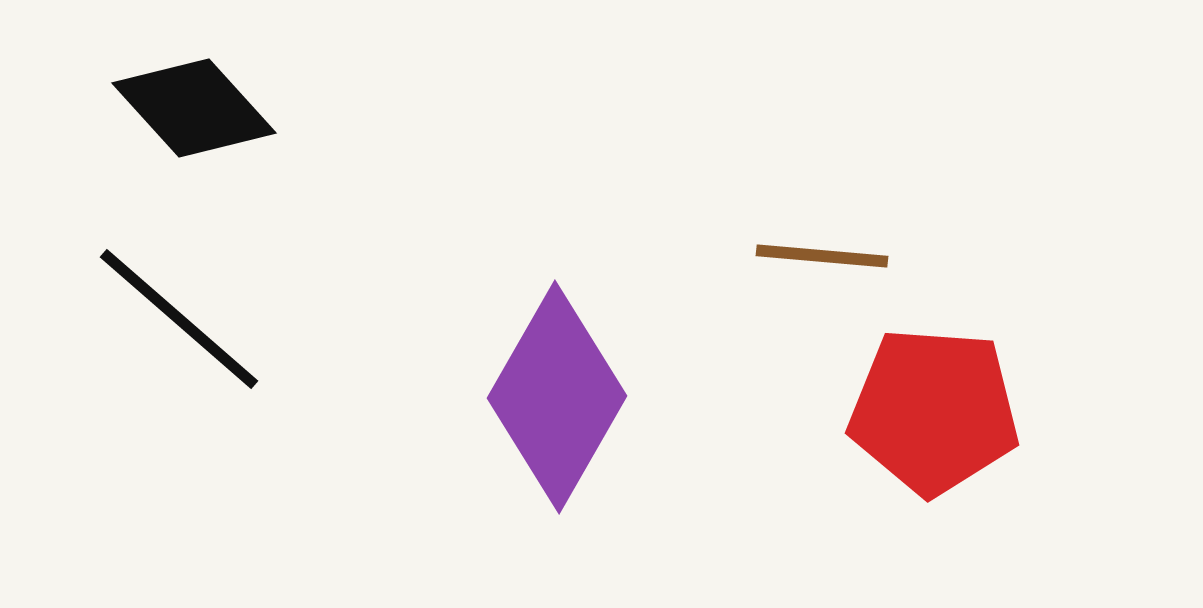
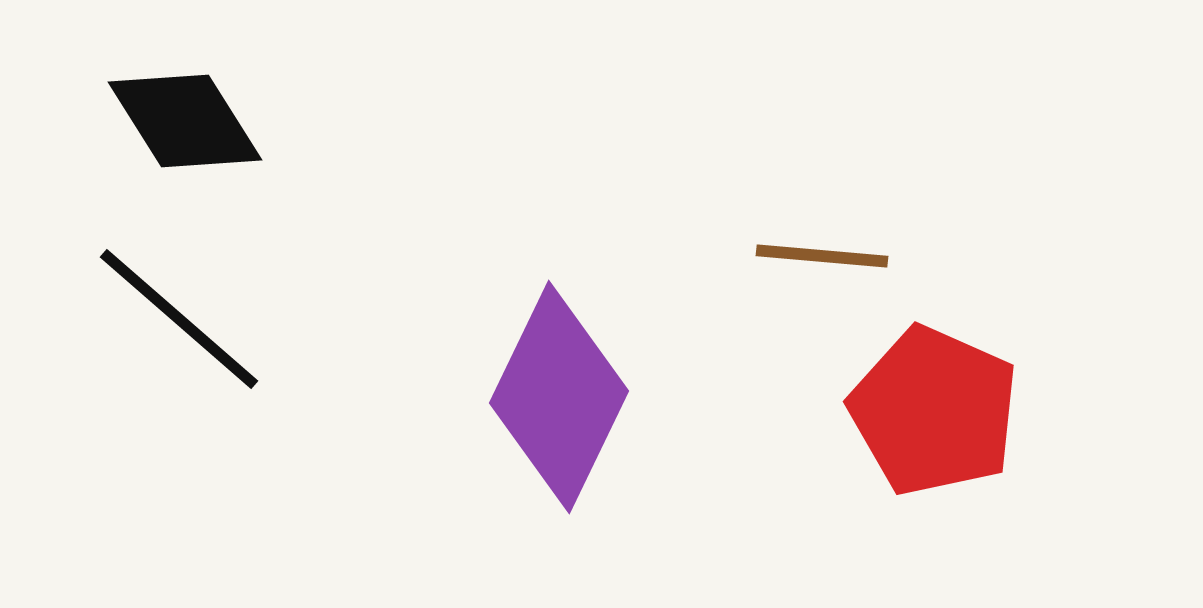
black diamond: moved 9 px left, 13 px down; rotated 10 degrees clockwise
purple diamond: moved 2 px right; rotated 4 degrees counterclockwise
red pentagon: rotated 20 degrees clockwise
